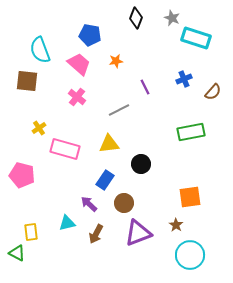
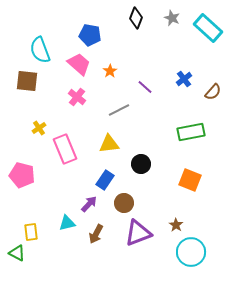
cyan rectangle: moved 12 px right, 10 px up; rotated 24 degrees clockwise
orange star: moved 6 px left, 10 px down; rotated 24 degrees counterclockwise
blue cross: rotated 14 degrees counterclockwise
purple line: rotated 21 degrees counterclockwise
pink rectangle: rotated 52 degrees clockwise
orange square: moved 17 px up; rotated 30 degrees clockwise
purple arrow: rotated 90 degrees clockwise
cyan circle: moved 1 px right, 3 px up
